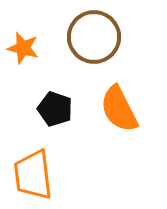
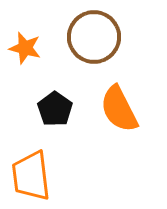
orange star: moved 2 px right
black pentagon: rotated 16 degrees clockwise
orange trapezoid: moved 2 px left, 1 px down
